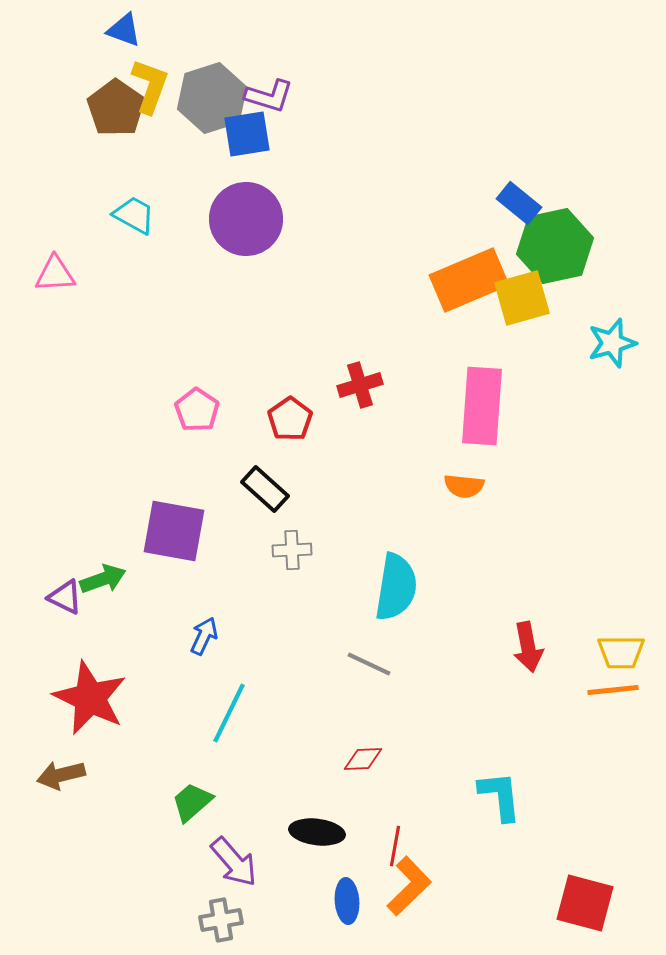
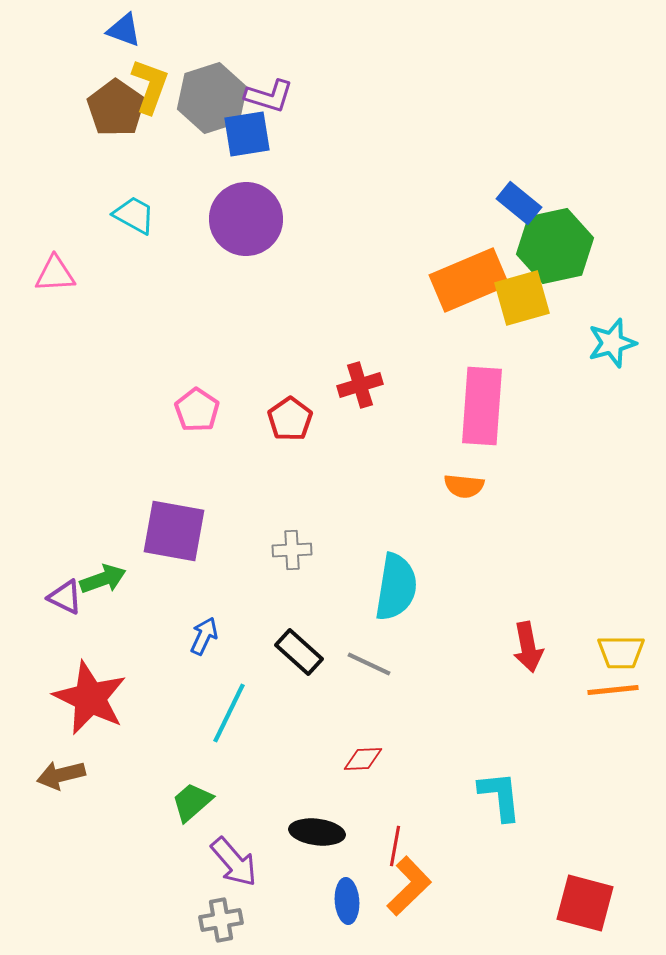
black rectangle at (265, 489): moved 34 px right, 163 px down
